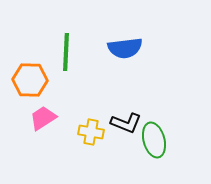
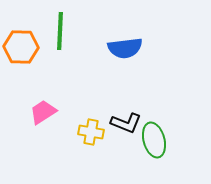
green line: moved 6 px left, 21 px up
orange hexagon: moved 9 px left, 33 px up
pink trapezoid: moved 6 px up
